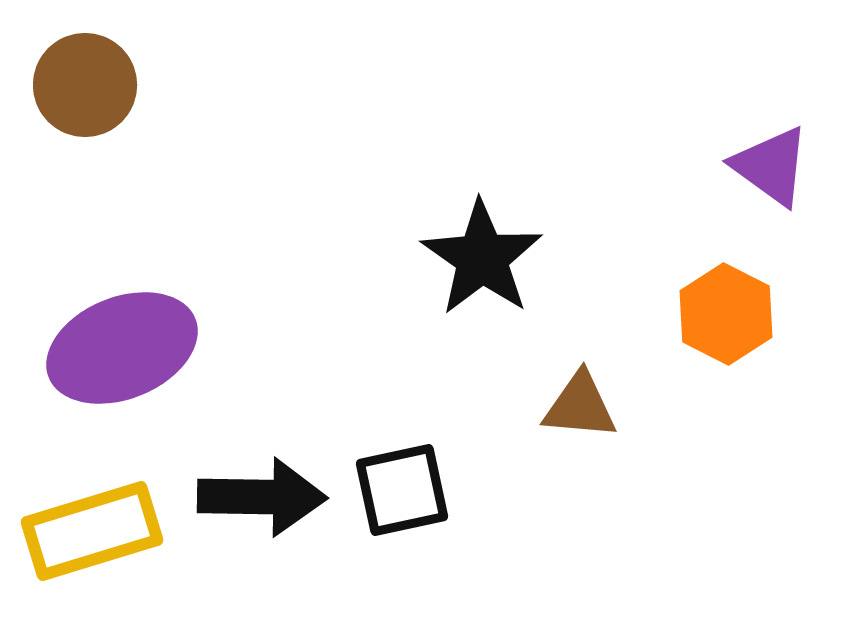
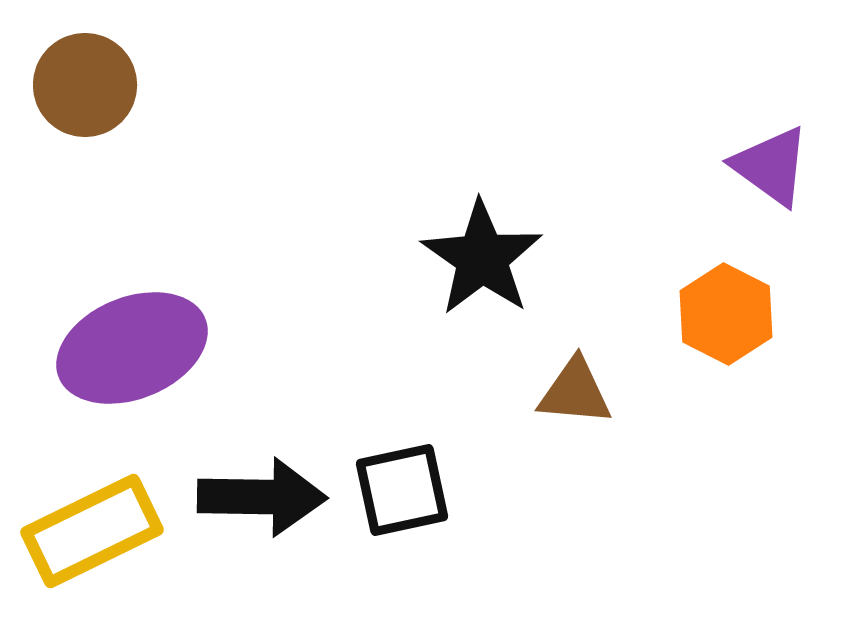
purple ellipse: moved 10 px right
brown triangle: moved 5 px left, 14 px up
yellow rectangle: rotated 9 degrees counterclockwise
